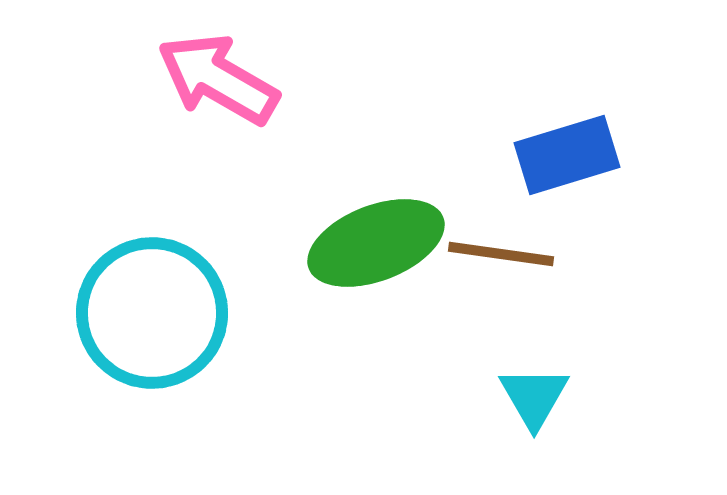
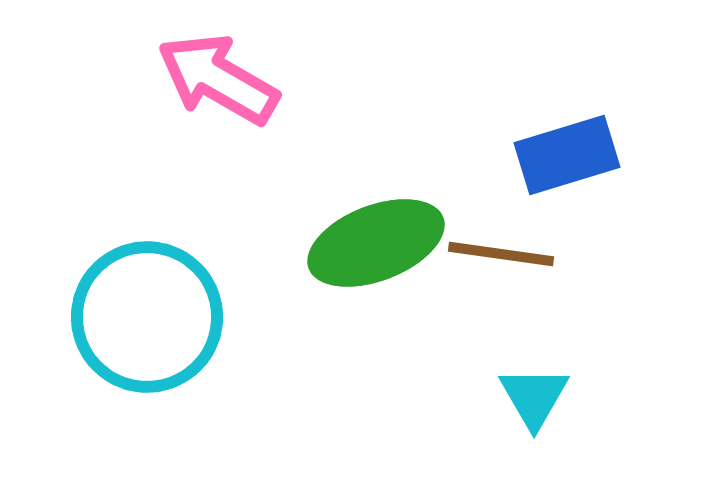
cyan circle: moved 5 px left, 4 px down
